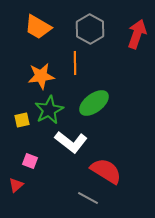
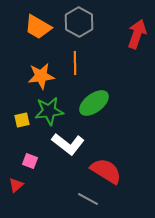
gray hexagon: moved 11 px left, 7 px up
green star: moved 1 px down; rotated 20 degrees clockwise
white L-shape: moved 3 px left, 2 px down
gray line: moved 1 px down
